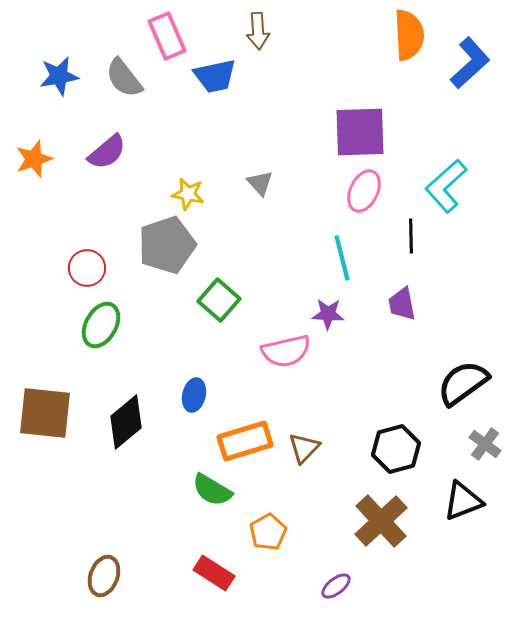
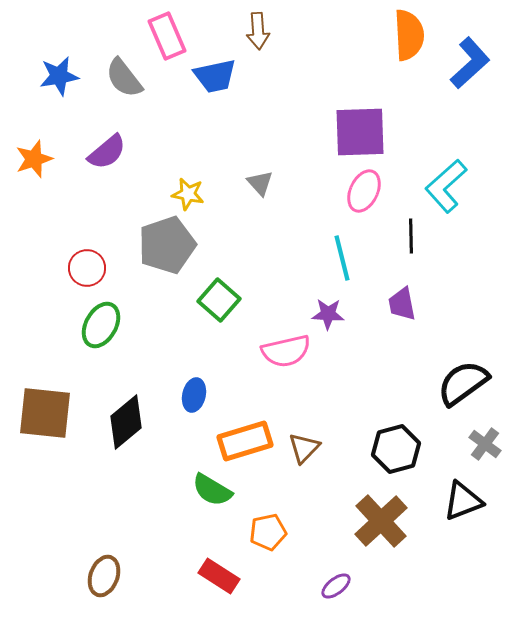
orange pentagon: rotated 18 degrees clockwise
red rectangle: moved 5 px right, 3 px down
